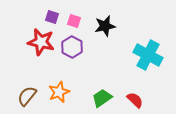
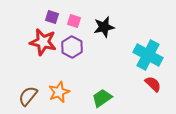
black star: moved 1 px left, 1 px down
red star: moved 2 px right
brown semicircle: moved 1 px right
red semicircle: moved 18 px right, 16 px up
